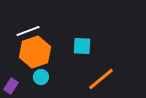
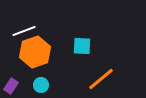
white line: moved 4 px left
cyan circle: moved 8 px down
